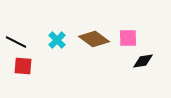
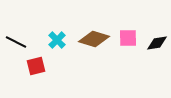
brown diamond: rotated 20 degrees counterclockwise
black diamond: moved 14 px right, 18 px up
red square: moved 13 px right; rotated 18 degrees counterclockwise
